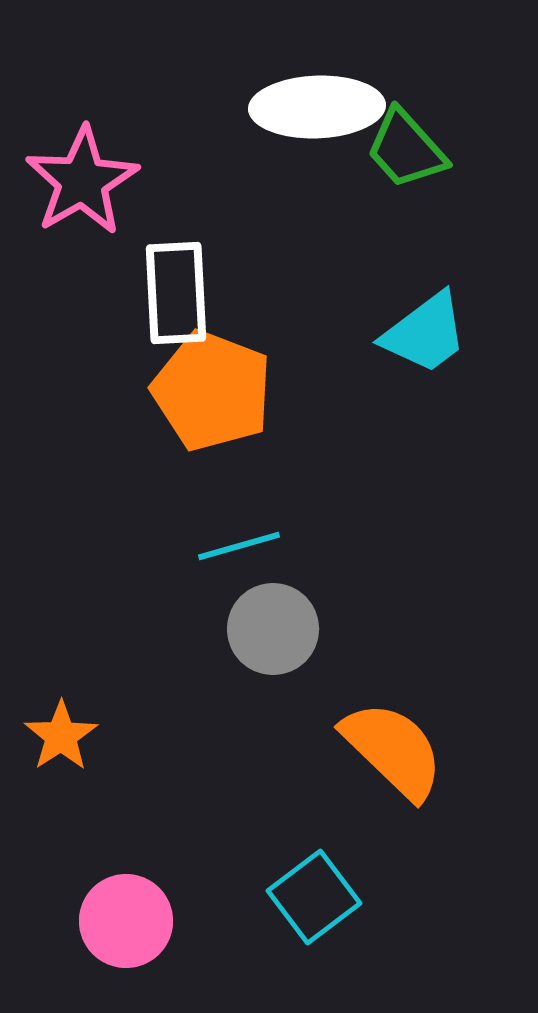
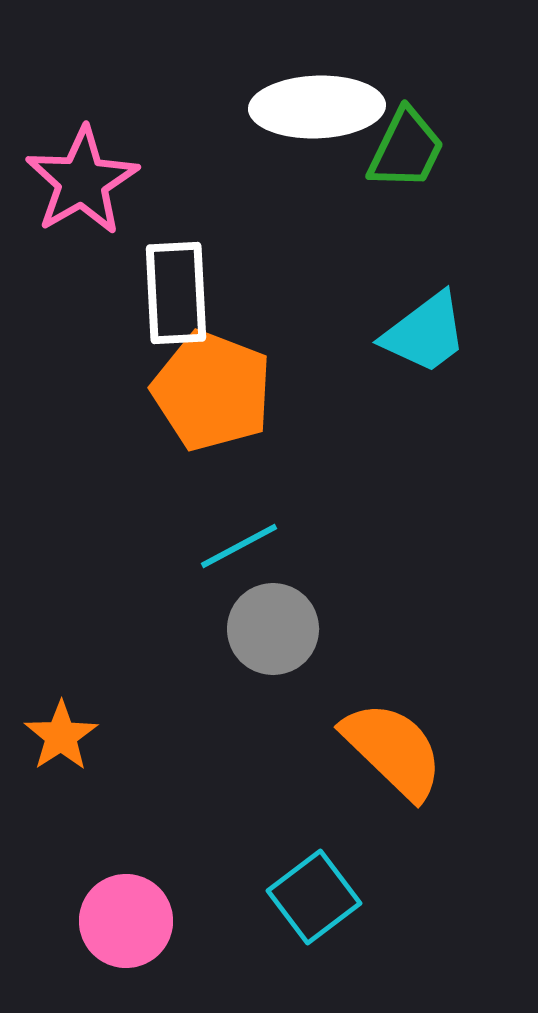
green trapezoid: rotated 112 degrees counterclockwise
cyan line: rotated 12 degrees counterclockwise
